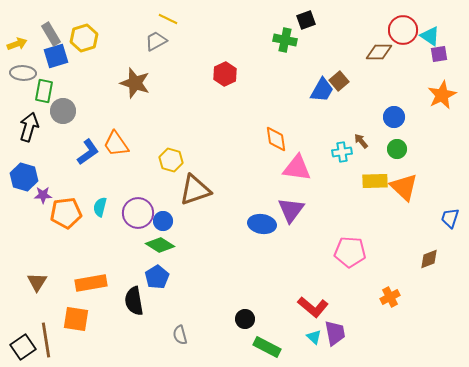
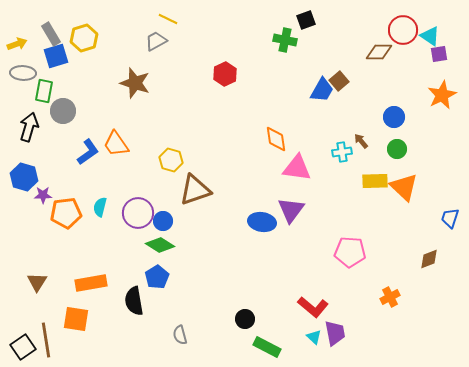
blue ellipse at (262, 224): moved 2 px up
